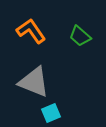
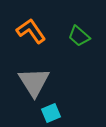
green trapezoid: moved 1 px left
gray triangle: rotated 36 degrees clockwise
